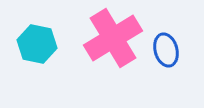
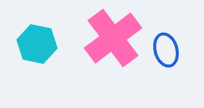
pink cross: rotated 6 degrees counterclockwise
